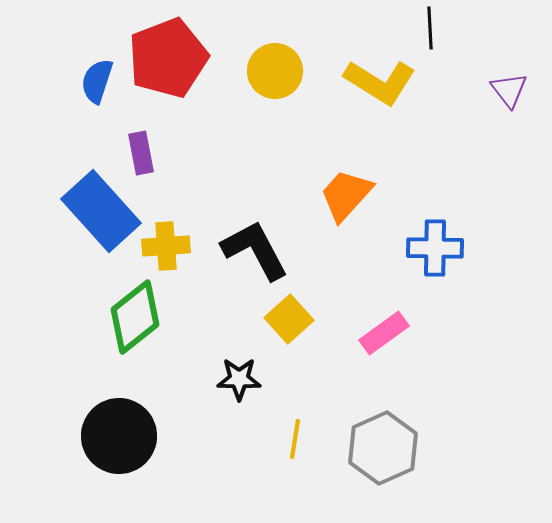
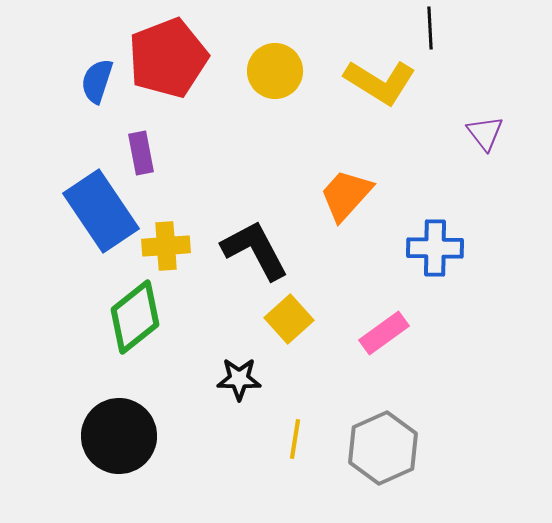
purple triangle: moved 24 px left, 43 px down
blue rectangle: rotated 8 degrees clockwise
